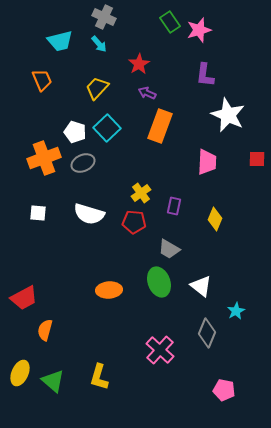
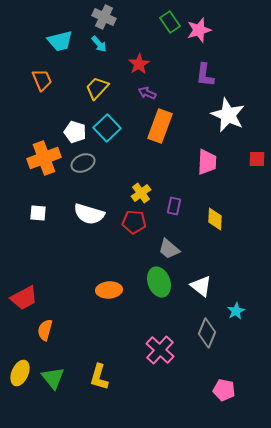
yellow diamond: rotated 20 degrees counterclockwise
gray trapezoid: rotated 10 degrees clockwise
green triangle: moved 3 px up; rotated 10 degrees clockwise
